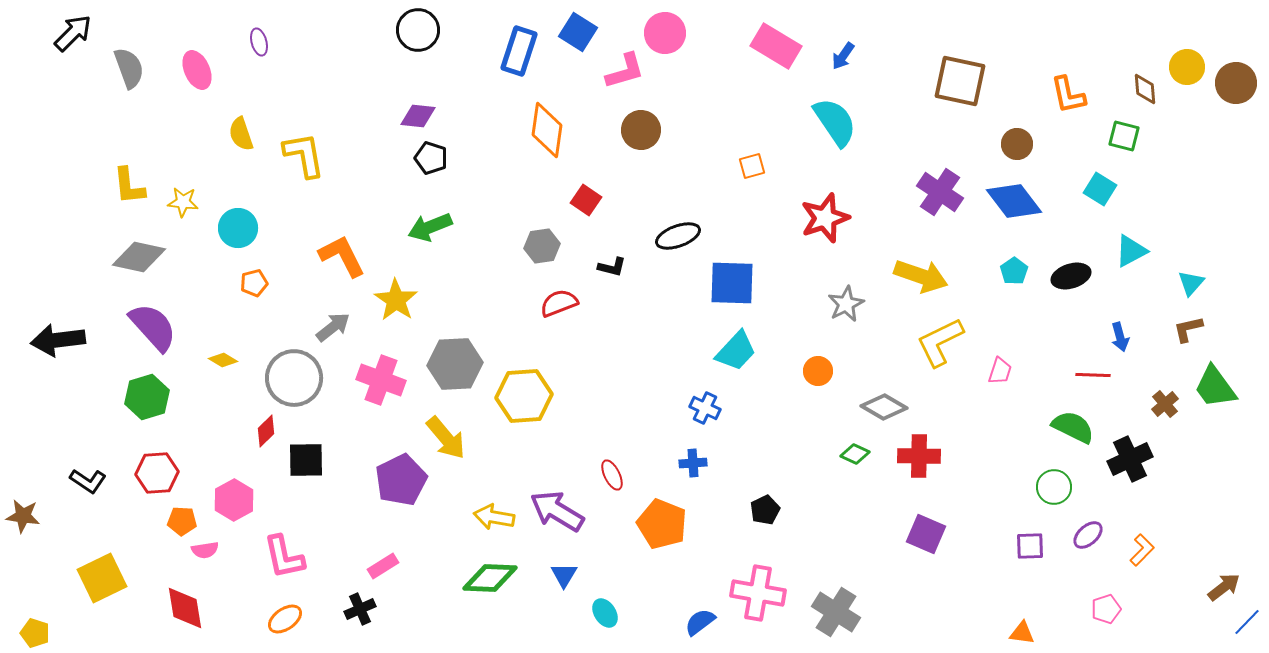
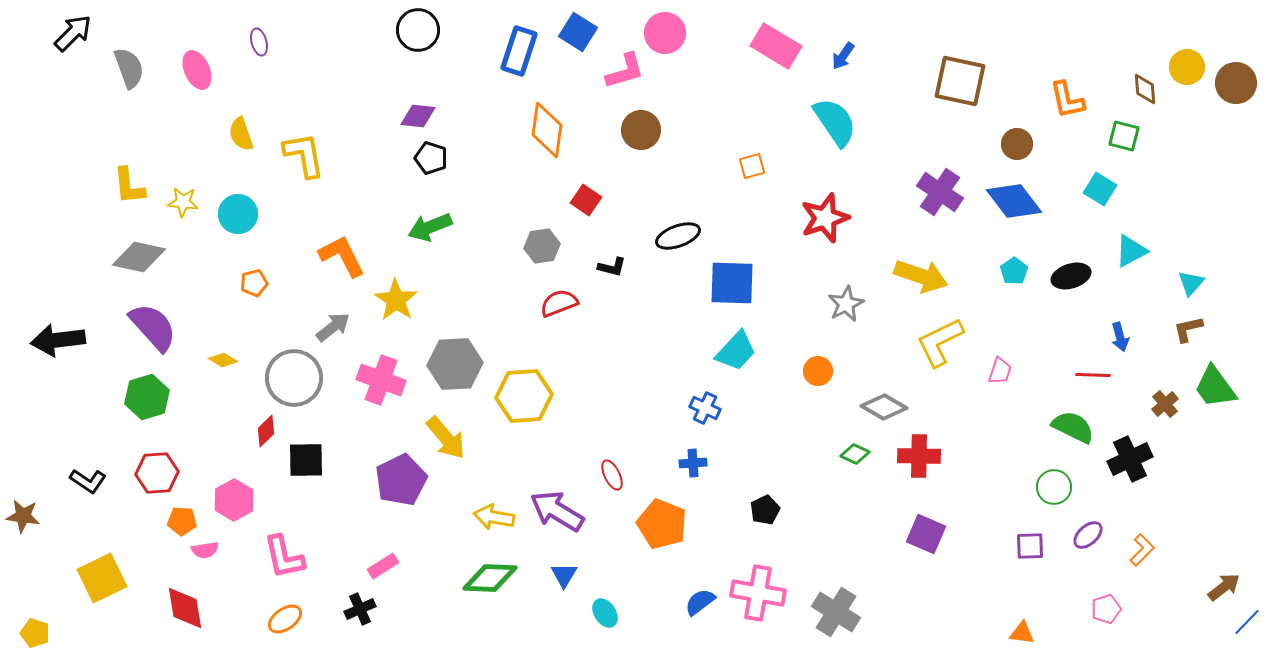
orange L-shape at (1068, 95): moved 1 px left, 5 px down
cyan circle at (238, 228): moved 14 px up
blue semicircle at (700, 622): moved 20 px up
